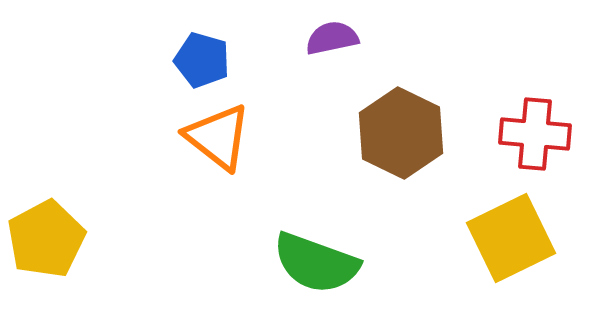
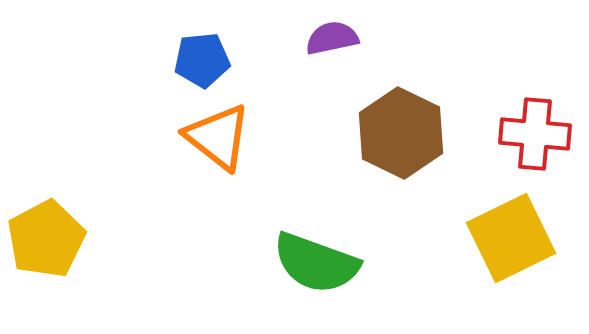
blue pentagon: rotated 22 degrees counterclockwise
